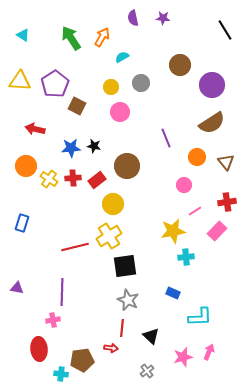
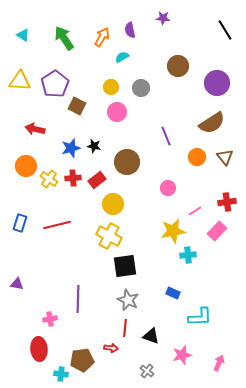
purple semicircle at (133, 18): moved 3 px left, 12 px down
green arrow at (71, 38): moved 7 px left
brown circle at (180, 65): moved 2 px left, 1 px down
gray circle at (141, 83): moved 5 px down
purple circle at (212, 85): moved 5 px right, 2 px up
pink circle at (120, 112): moved 3 px left
purple line at (166, 138): moved 2 px up
blue star at (71, 148): rotated 12 degrees counterclockwise
brown triangle at (226, 162): moved 1 px left, 5 px up
brown circle at (127, 166): moved 4 px up
pink circle at (184, 185): moved 16 px left, 3 px down
blue rectangle at (22, 223): moved 2 px left
yellow cross at (109, 236): rotated 30 degrees counterclockwise
red line at (75, 247): moved 18 px left, 22 px up
cyan cross at (186, 257): moved 2 px right, 2 px up
purple triangle at (17, 288): moved 4 px up
purple line at (62, 292): moved 16 px right, 7 px down
pink cross at (53, 320): moved 3 px left, 1 px up
red line at (122, 328): moved 3 px right
black triangle at (151, 336): rotated 24 degrees counterclockwise
pink arrow at (209, 352): moved 10 px right, 11 px down
pink star at (183, 357): moved 1 px left, 2 px up
gray cross at (147, 371): rotated 16 degrees counterclockwise
